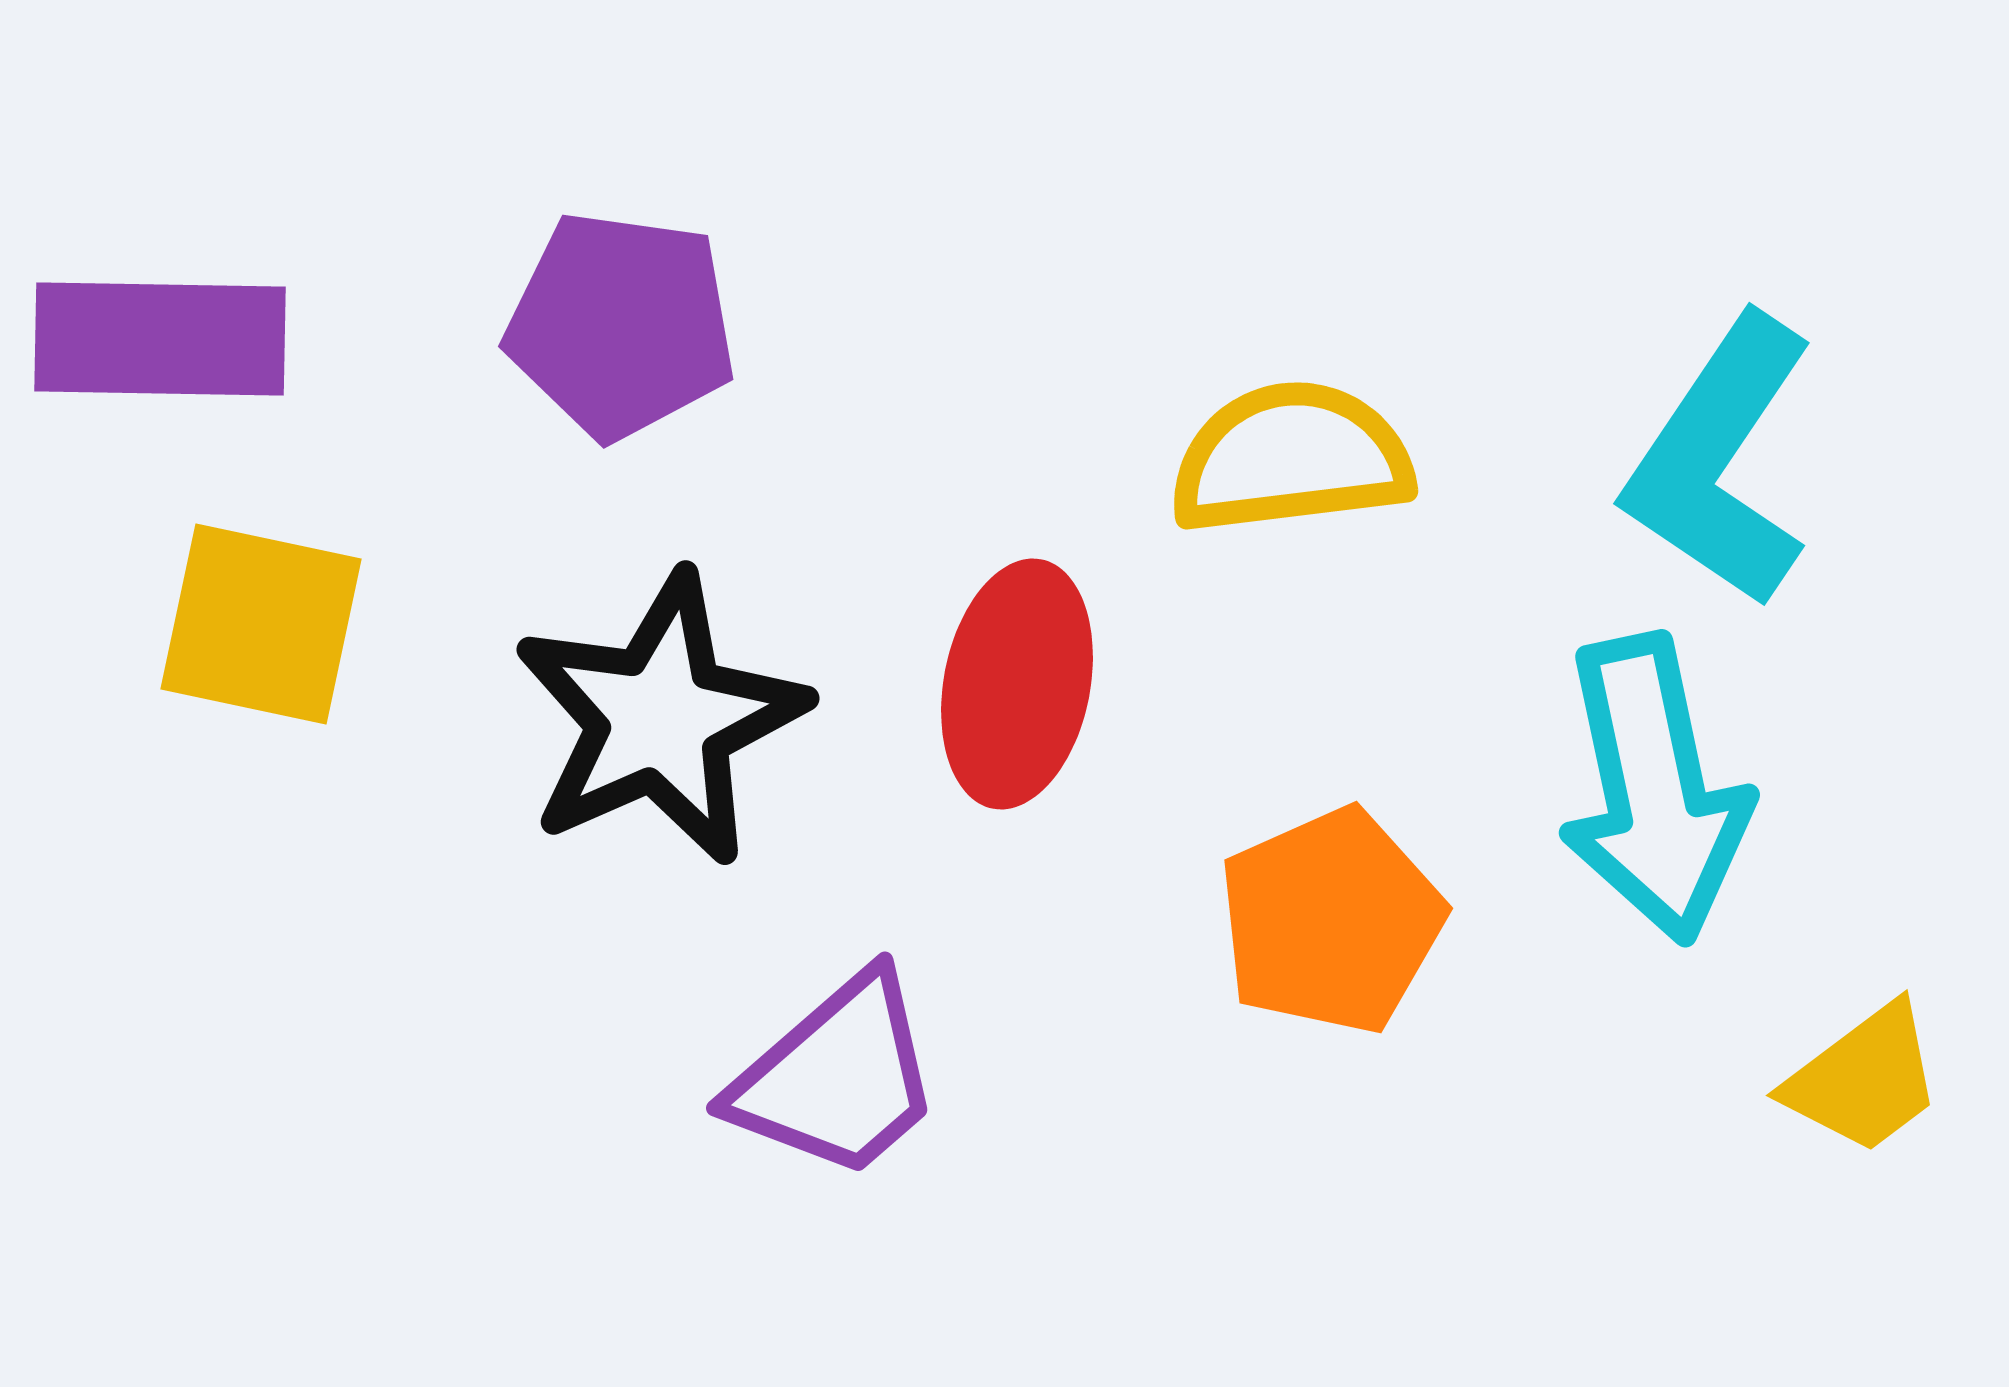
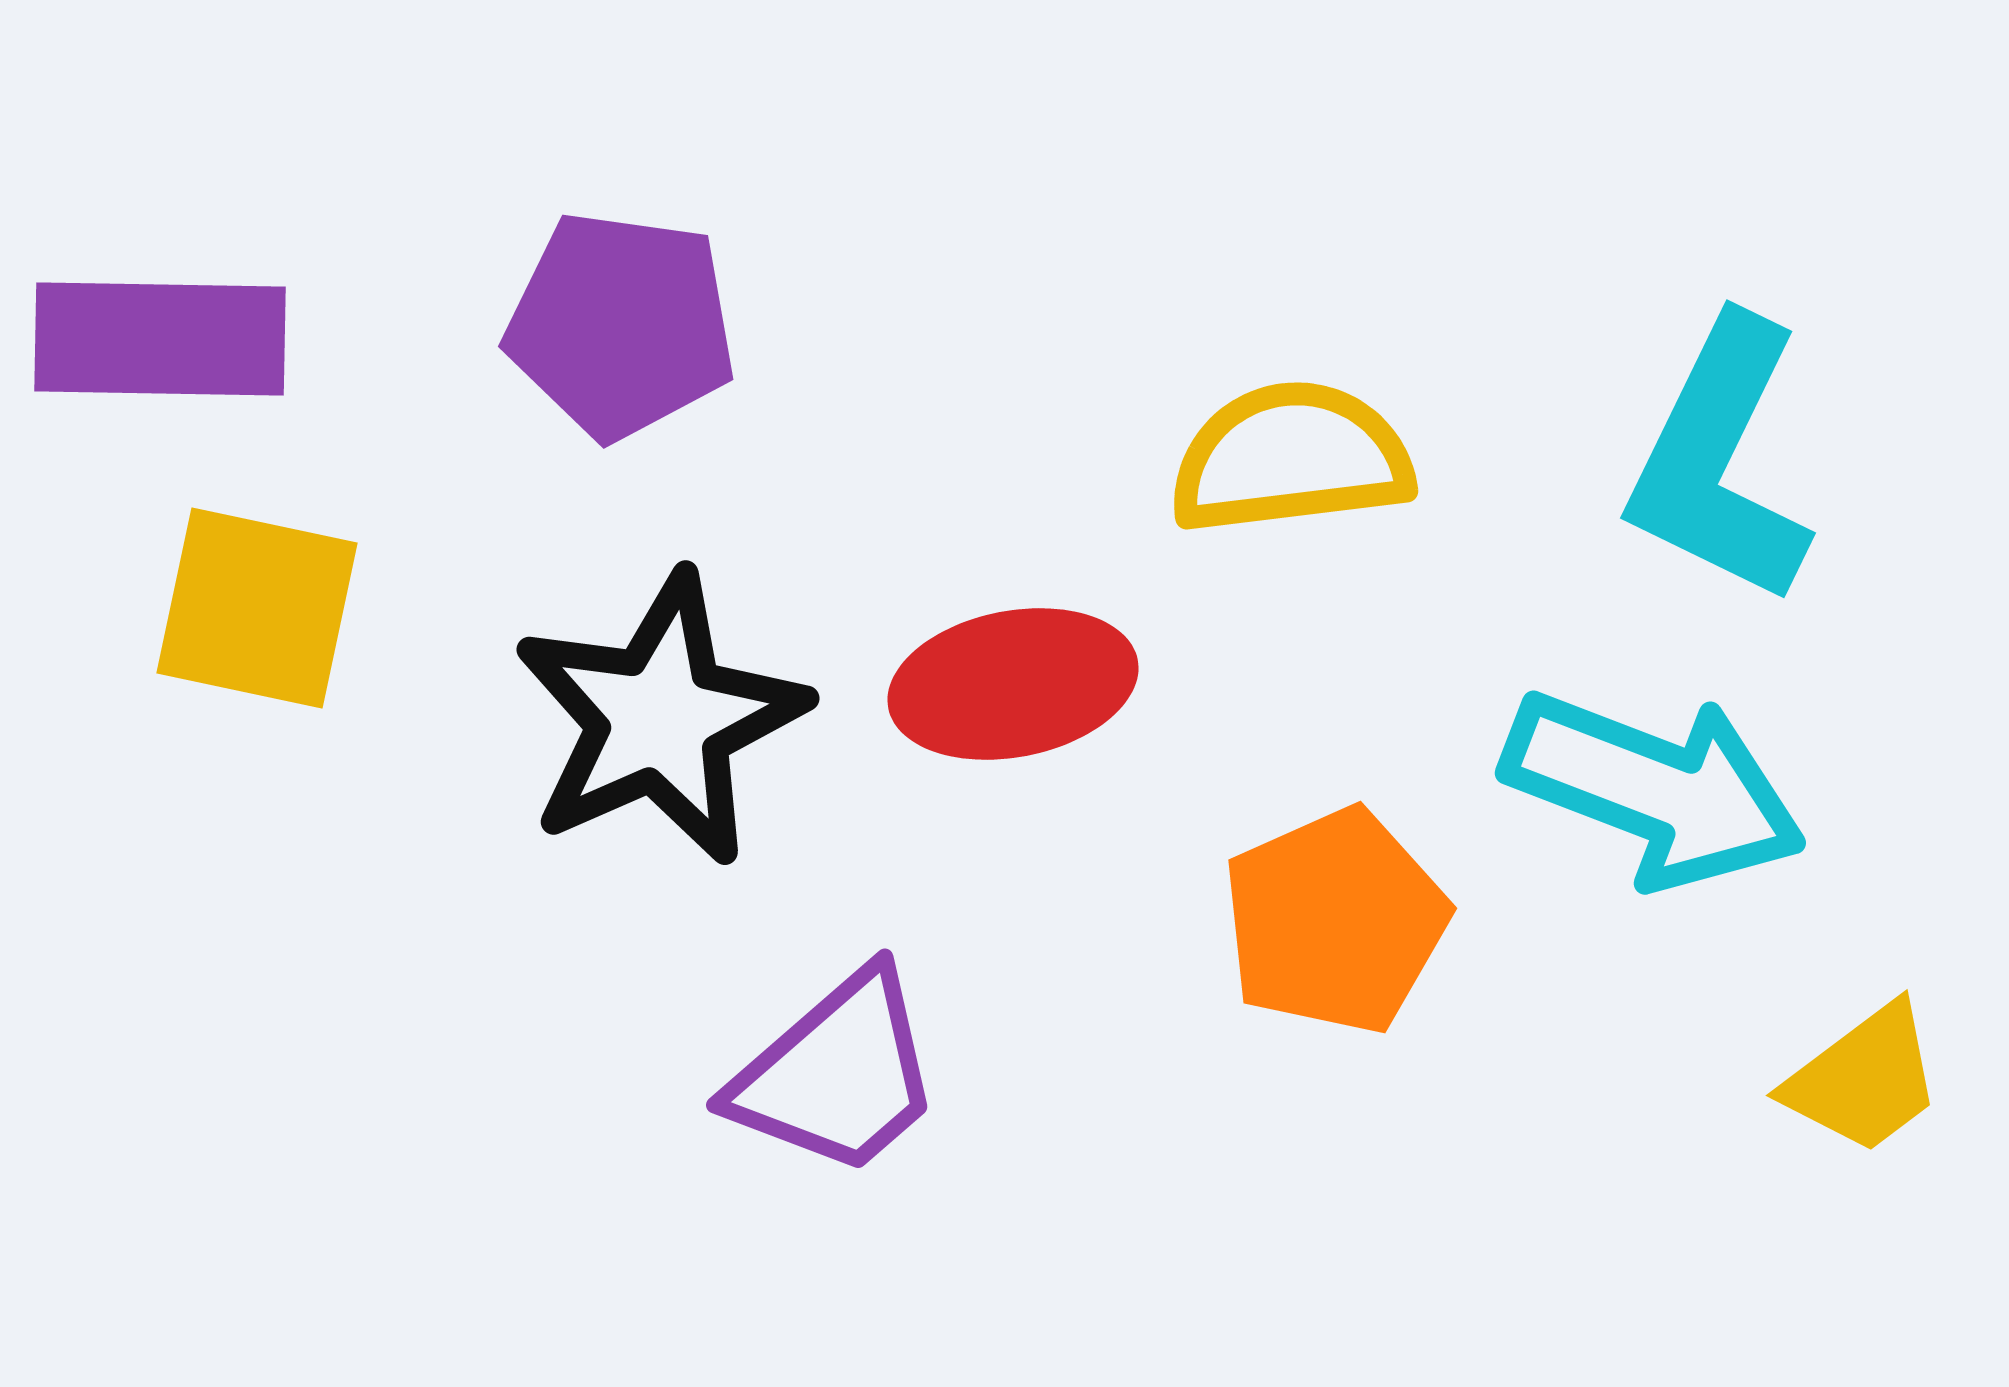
cyan L-shape: rotated 8 degrees counterclockwise
yellow square: moved 4 px left, 16 px up
red ellipse: moved 4 px left; rotated 68 degrees clockwise
cyan arrow: rotated 57 degrees counterclockwise
orange pentagon: moved 4 px right
purple trapezoid: moved 3 px up
